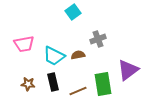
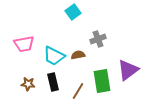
green rectangle: moved 1 px left, 3 px up
brown line: rotated 36 degrees counterclockwise
